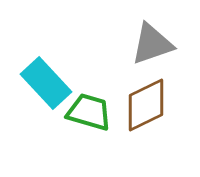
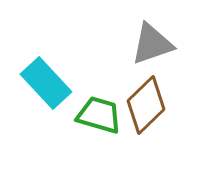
brown diamond: rotated 18 degrees counterclockwise
green trapezoid: moved 10 px right, 3 px down
